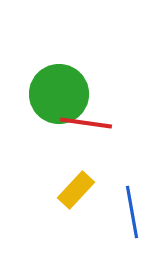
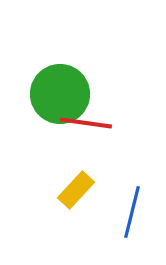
green circle: moved 1 px right
blue line: rotated 24 degrees clockwise
